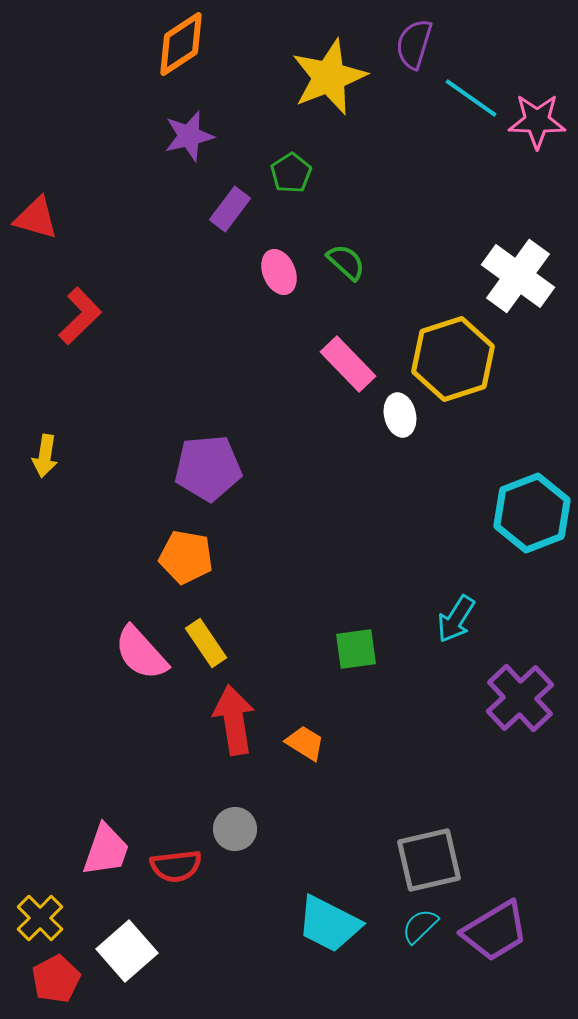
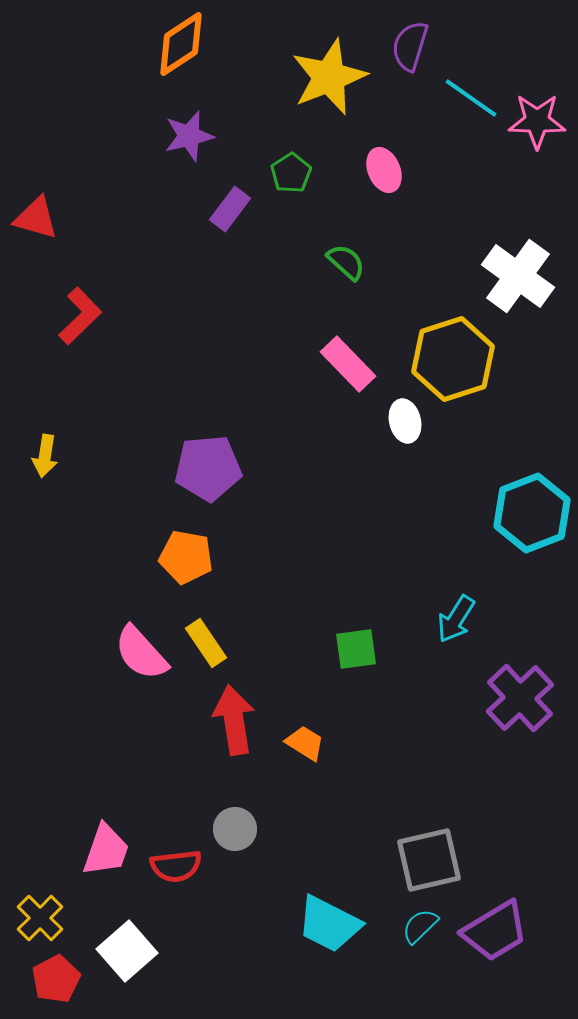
purple semicircle: moved 4 px left, 2 px down
pink ellipse: moved 105 px right, 102 px up
white ellipse: moved 5 px right, 6 px down
